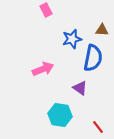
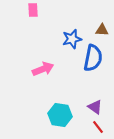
pink rectangle: moved 13 px left; rotated 24 degrees clockwise
purple triangle: moved 15 px right, 19 px down
